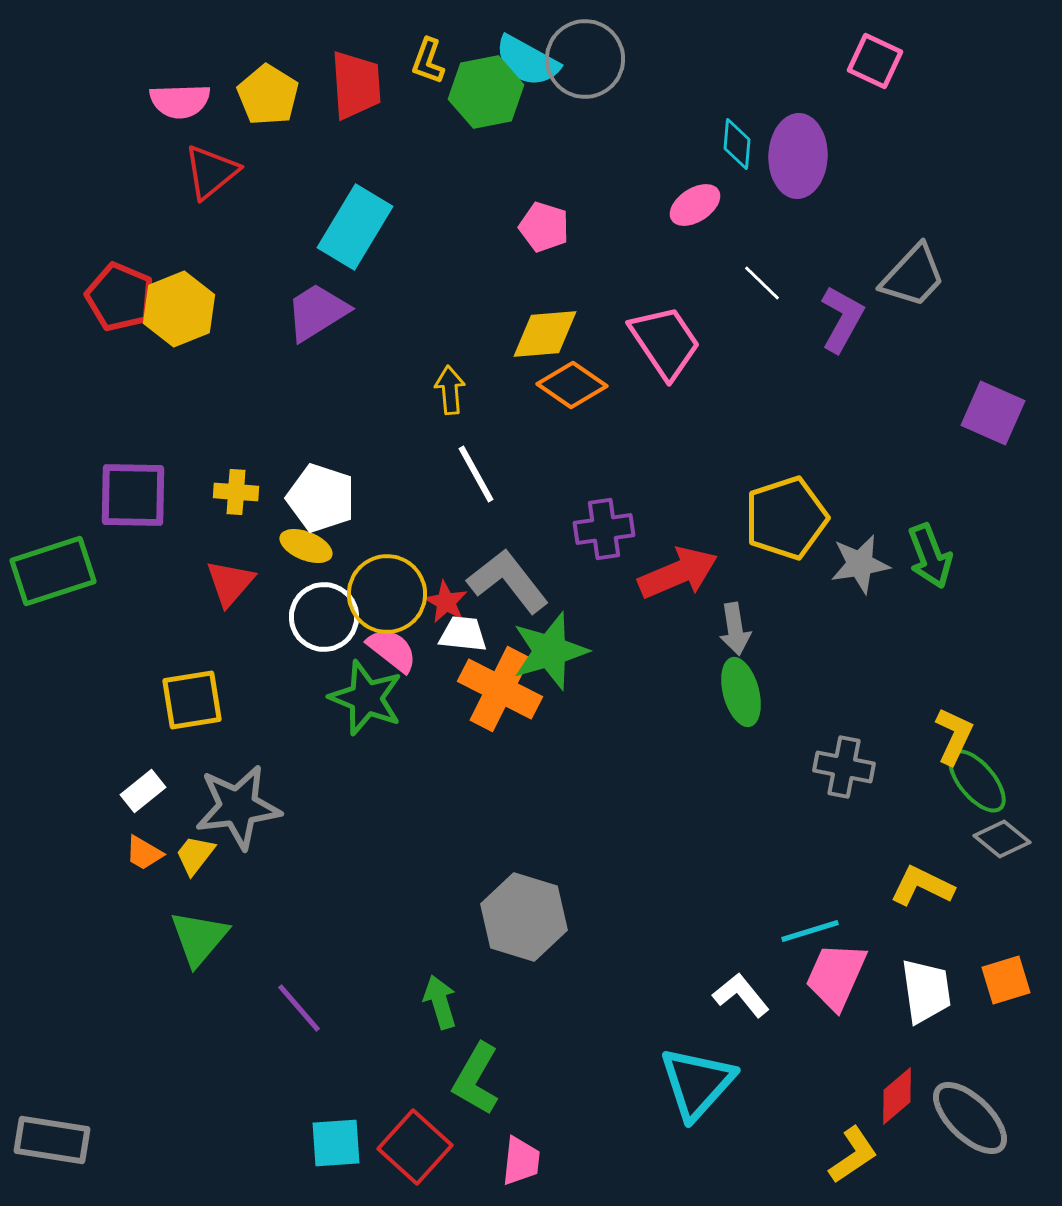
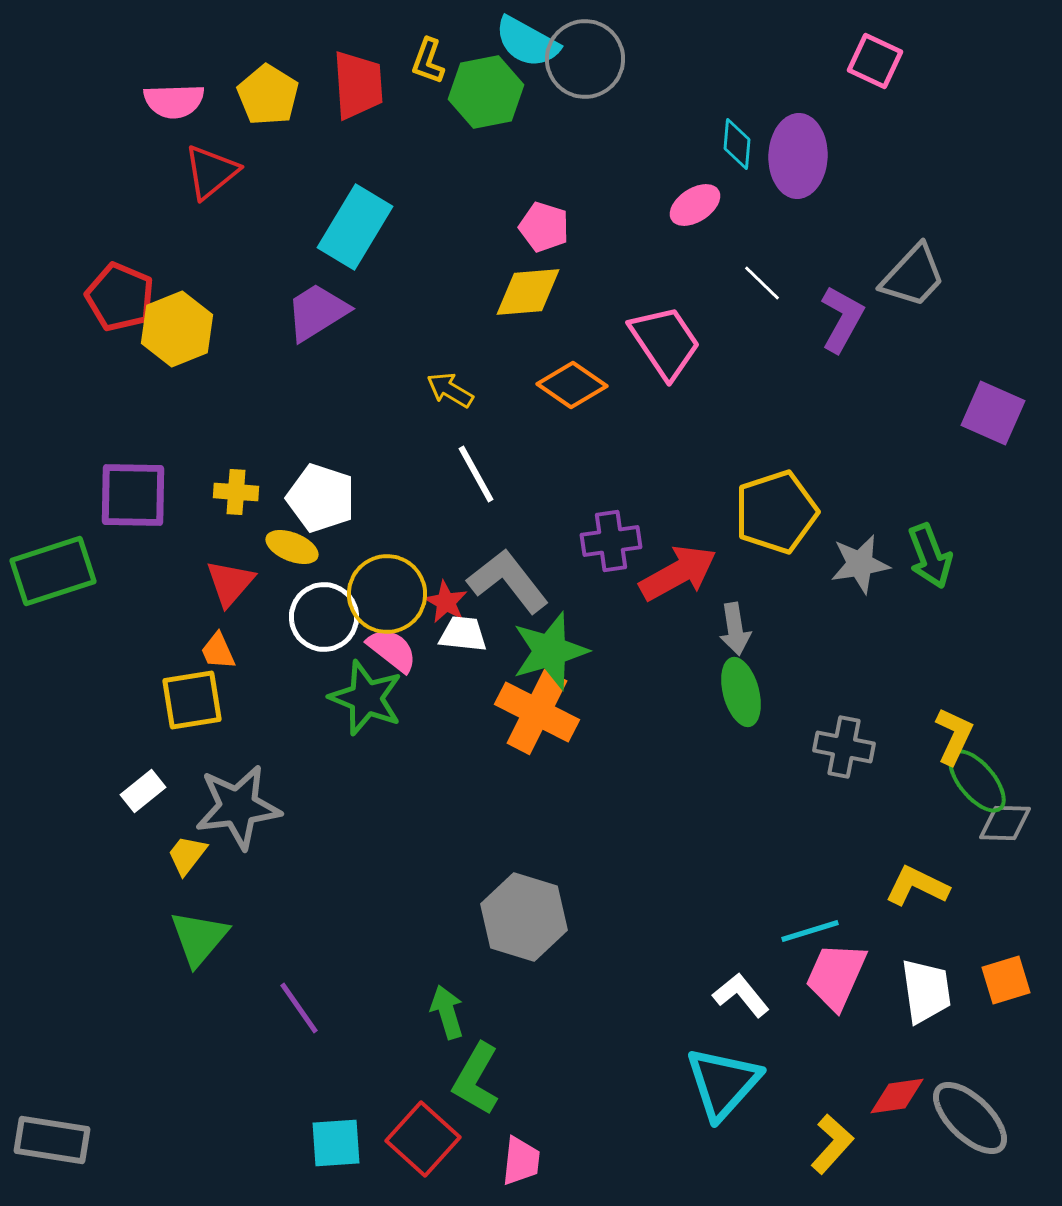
cyan semicircle at (527, 61): moved 19 px up
red trapezoid at (356, 85): moved 2 px right
pink semicircle at (180, 101): moved 6 px left
yellow hexagon at (179, 309): moved 2 px left, 20 px down
yellow diamond at (545, 334): moved 17 px left, 42 px up
yellow arrow at (450, 390): rotated 54 degrees counterclockwise
yellow pentagon at (786, 518): moved 10 px left, 6 px up
purple cross at (604, 529): moved 7 px right, 12 px down
yellow ellipse at (306, 546): moved 14 px left, 1 px down
red arrow at (678, 573): rotated 6 degrees counterclockwise
orange cross at (500, 689): moved 37 px right, 23 px down
gray cross at (844, 767): moved 20 px up
gray diamond at (1002, 839): moved 3 px right, 16 px up; rotated 38 degrees counterclockwise
orange trapezoid at (144, 853): moved 74 px right, 202 px up; rotated 36 degrees clockwise
yellow trapezoid at (195, 855): moved 8 px left
yellow L-shape at (922, 886): moved 5 px left
green arrow at (440, 1002): moved 7 px right, 10 px down
purple line at (299, 1008): rotated 6 degrees clockwise
cyan triangle at (697, 1083): moved 26 px right
red diamond at (897, 1096): rotated 32 degrees clockwise
red square at (415, 1147): moved 8 px right, 8 px up
yellow L-shape at (853, 1155): moved 21 px left, 11 px up; rotated 14 degrees counterclockwise
